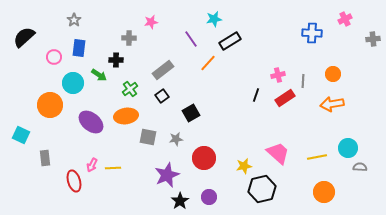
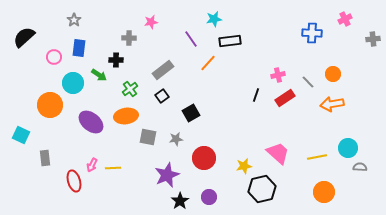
black rectangle at (230, 41): rotated 25 degrees clockwise
gray line at (303, 81): moved 5 px right, 1 px down; rotated 48 degrees counterclockwise
